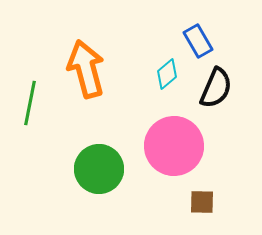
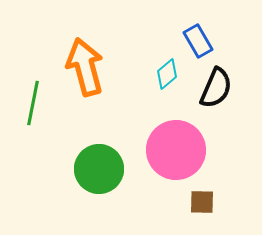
orange arrow: moved 1 px left, 2 px up
green line: moved 3 px right
pink circle: moved 2 px right, 4 px down
